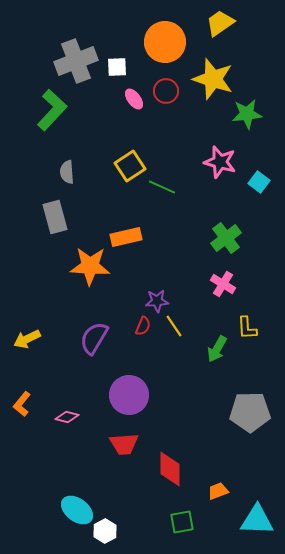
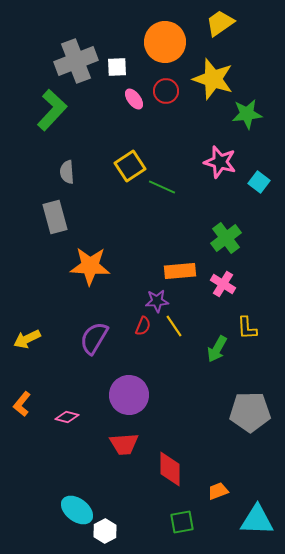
orange rectangle: moved 54 px right, 34 px down; rotated 8 degrees clockwise
